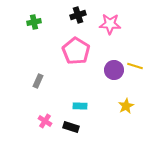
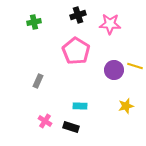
yellow star: rotated 14 degrees clockwise
